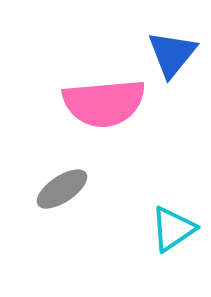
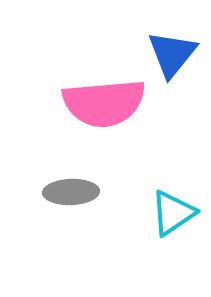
gray ellipse: moved 9 px right, 3 px down; rotated 32 degrees clockwise
cyan triangle: moved 16 px up
